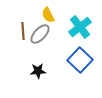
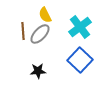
yellow semicircle: moved 3 px left
